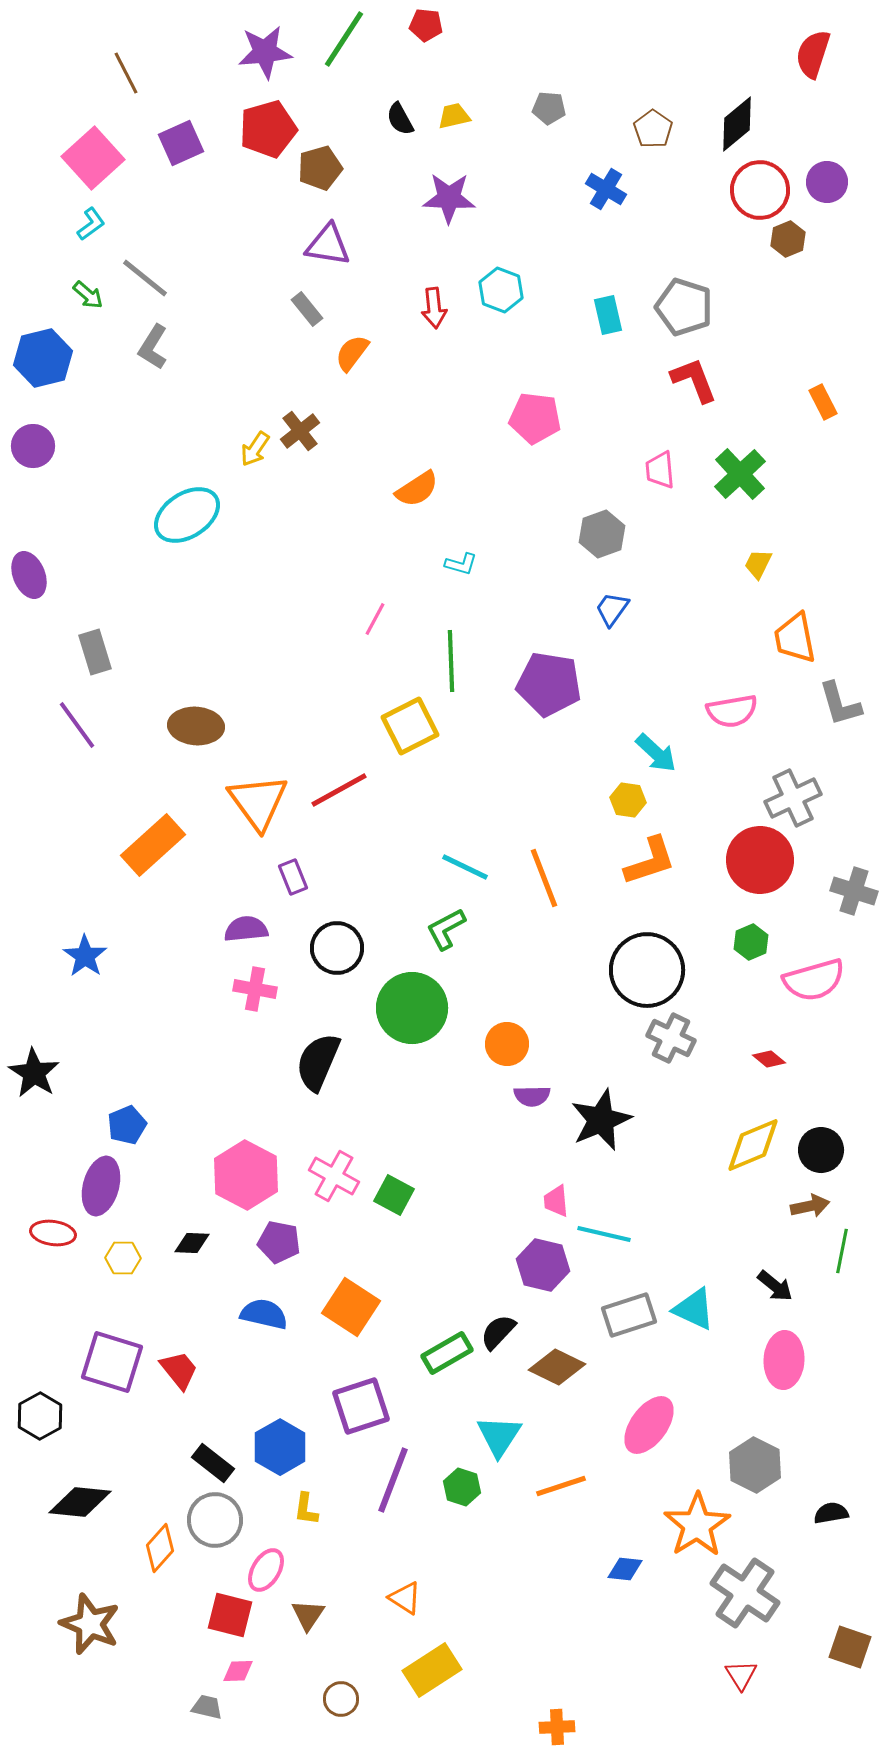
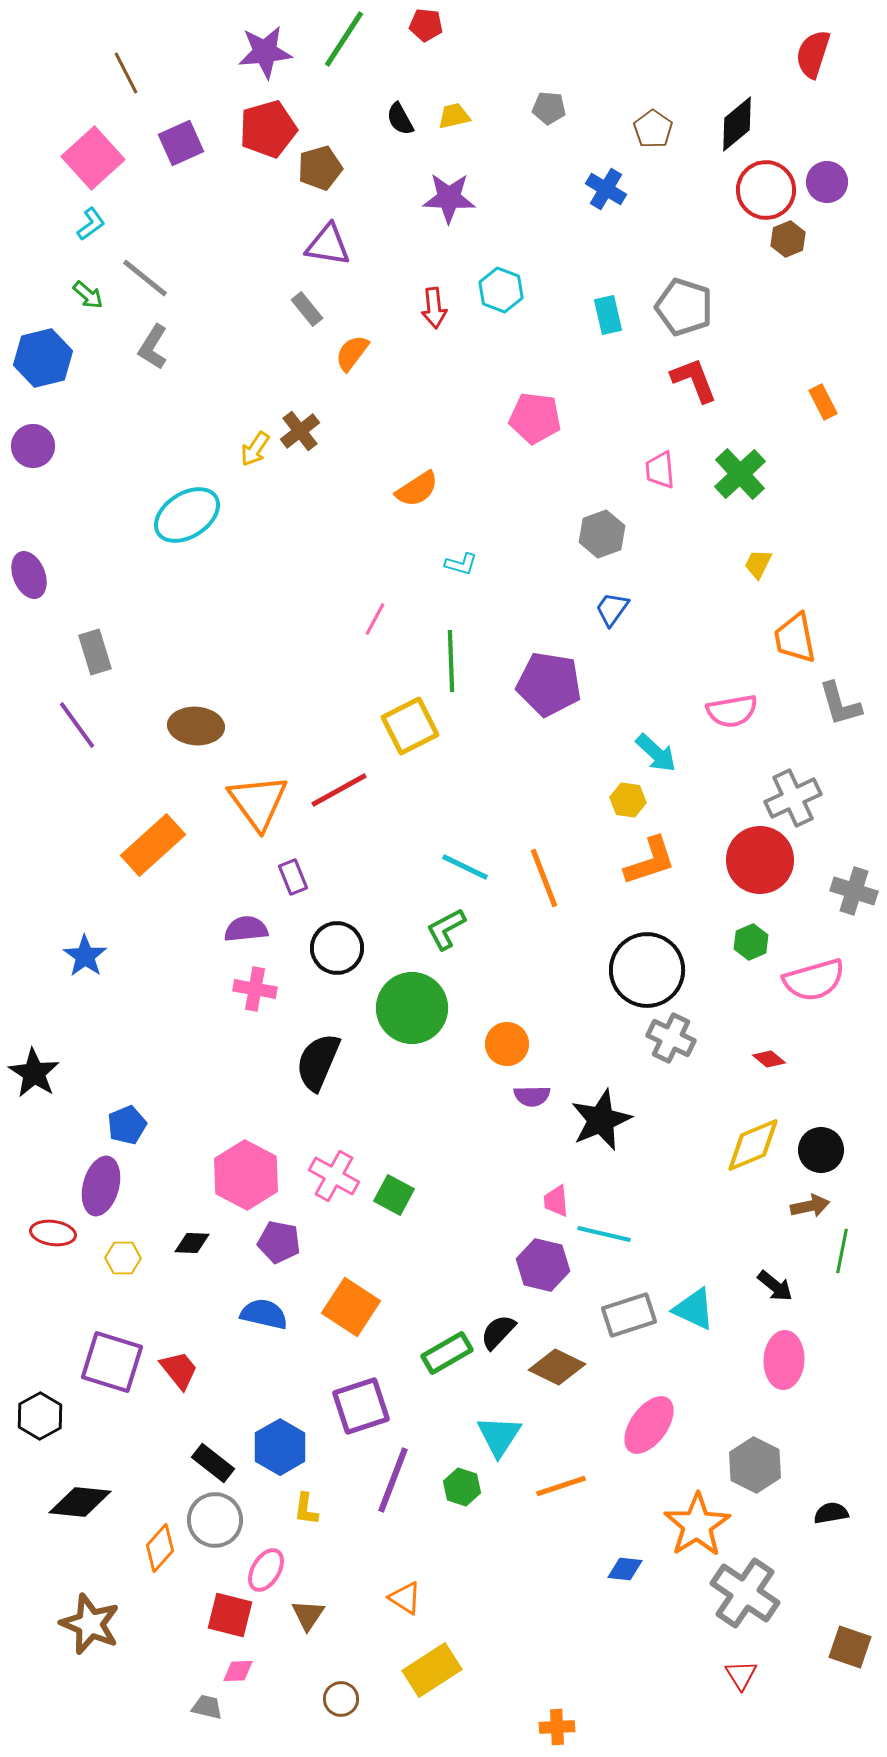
red circle at (760, 190): moved 6 px right
